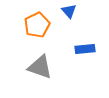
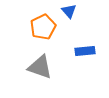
orange pentagon: moved 6 px right, 2 px down
blue rectangle: moved 2 px down
